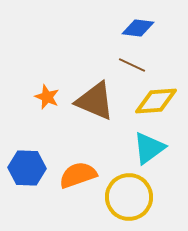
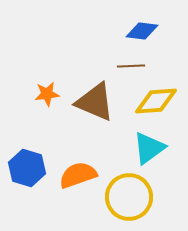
blue diamond: moved 4 px right, 3 px down
brown line: moved 1 px left, 1 px down; rotated 28 degrees counterclockwise
orange star: moved 3 px up; rotated 30 degrees counterclockwise
brown triangle: moved 1 px down
blue hexagon: rotated 15 degrees clockwise
